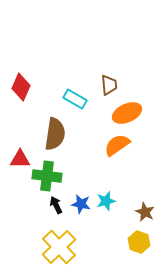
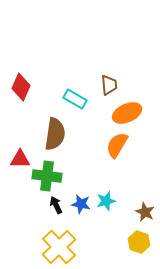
orange semicircle: rotated 24 degrees counterclockwise
